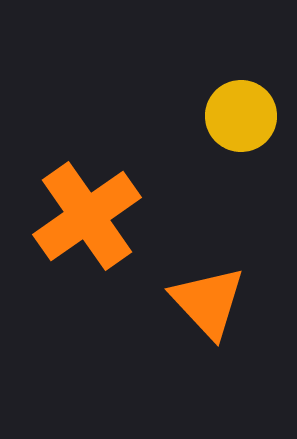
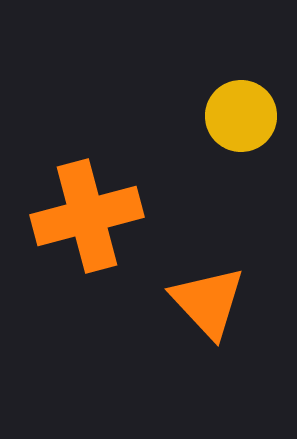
orange cross: rotated 20 degrees clockwise
